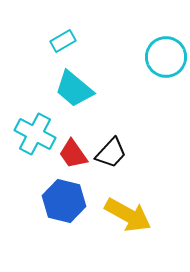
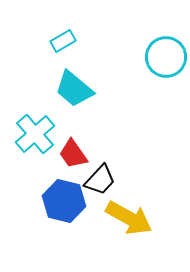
cyan cross: rotated 21 degrees clockwise
black trapezoid: moved 11 px left, 27 px down
yellow arrow: moved 1 px right, 3 px down
